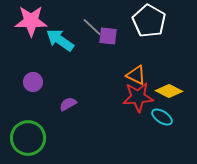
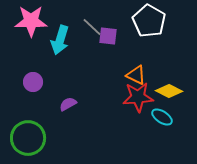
cyan arrow: rotated 108 degrees counterclockwise
